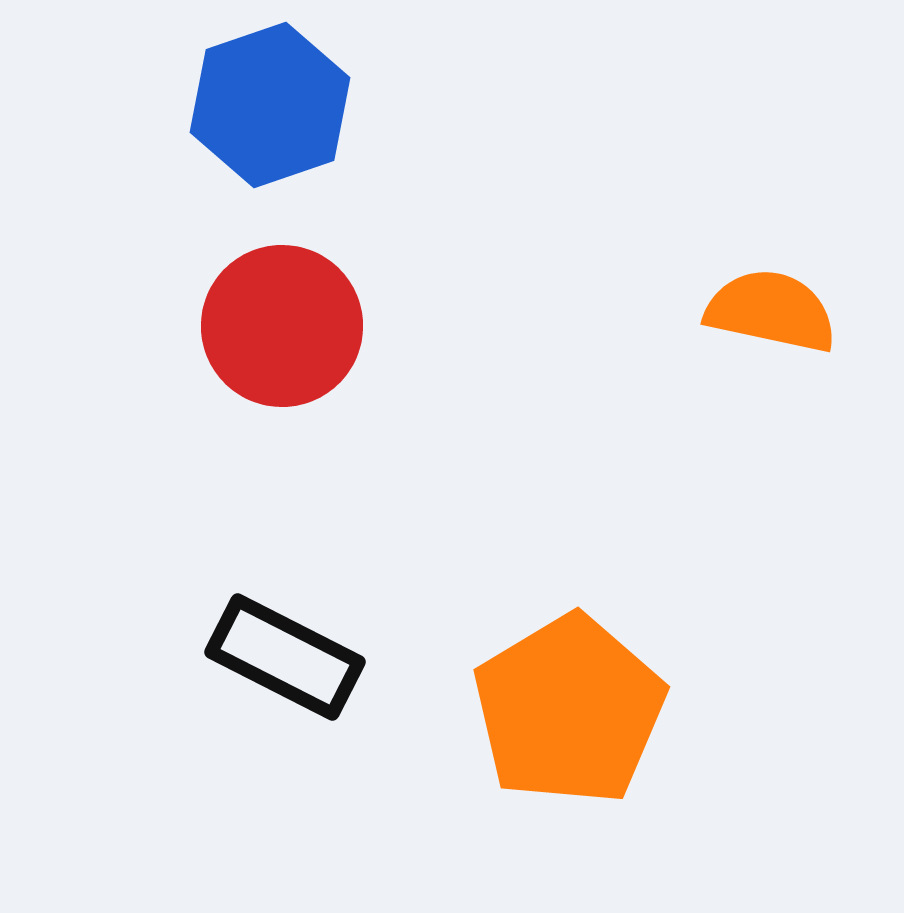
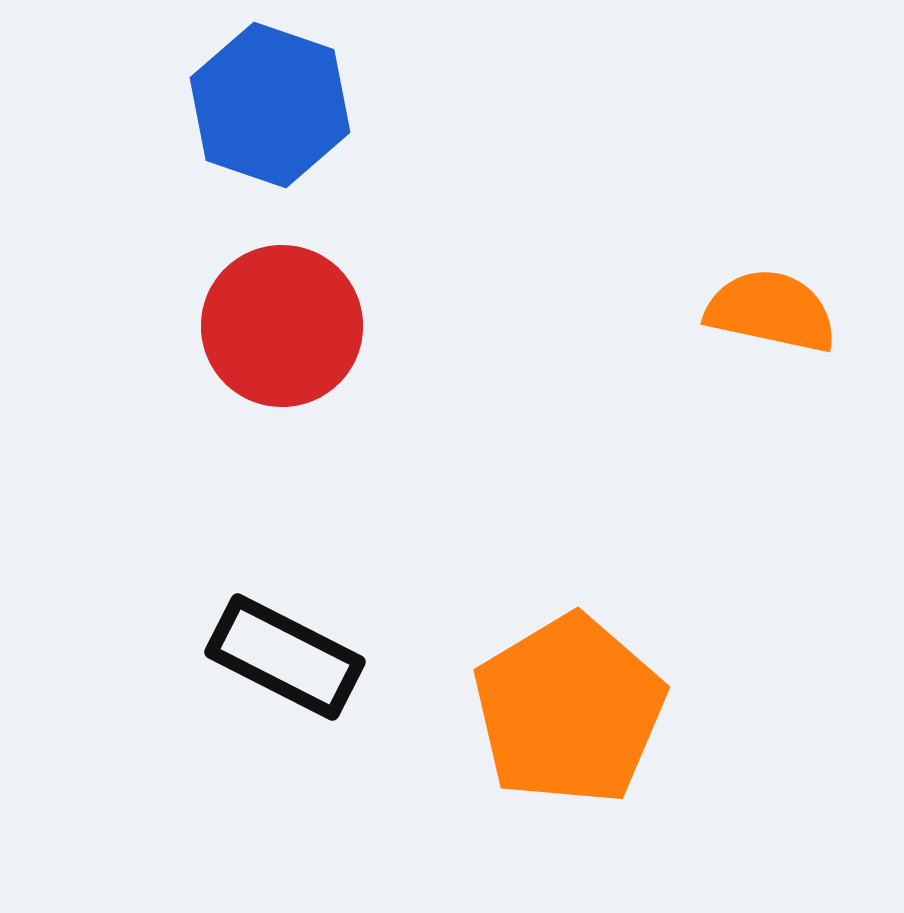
blue hexagon: rotated 22 degrees counterclockwise
